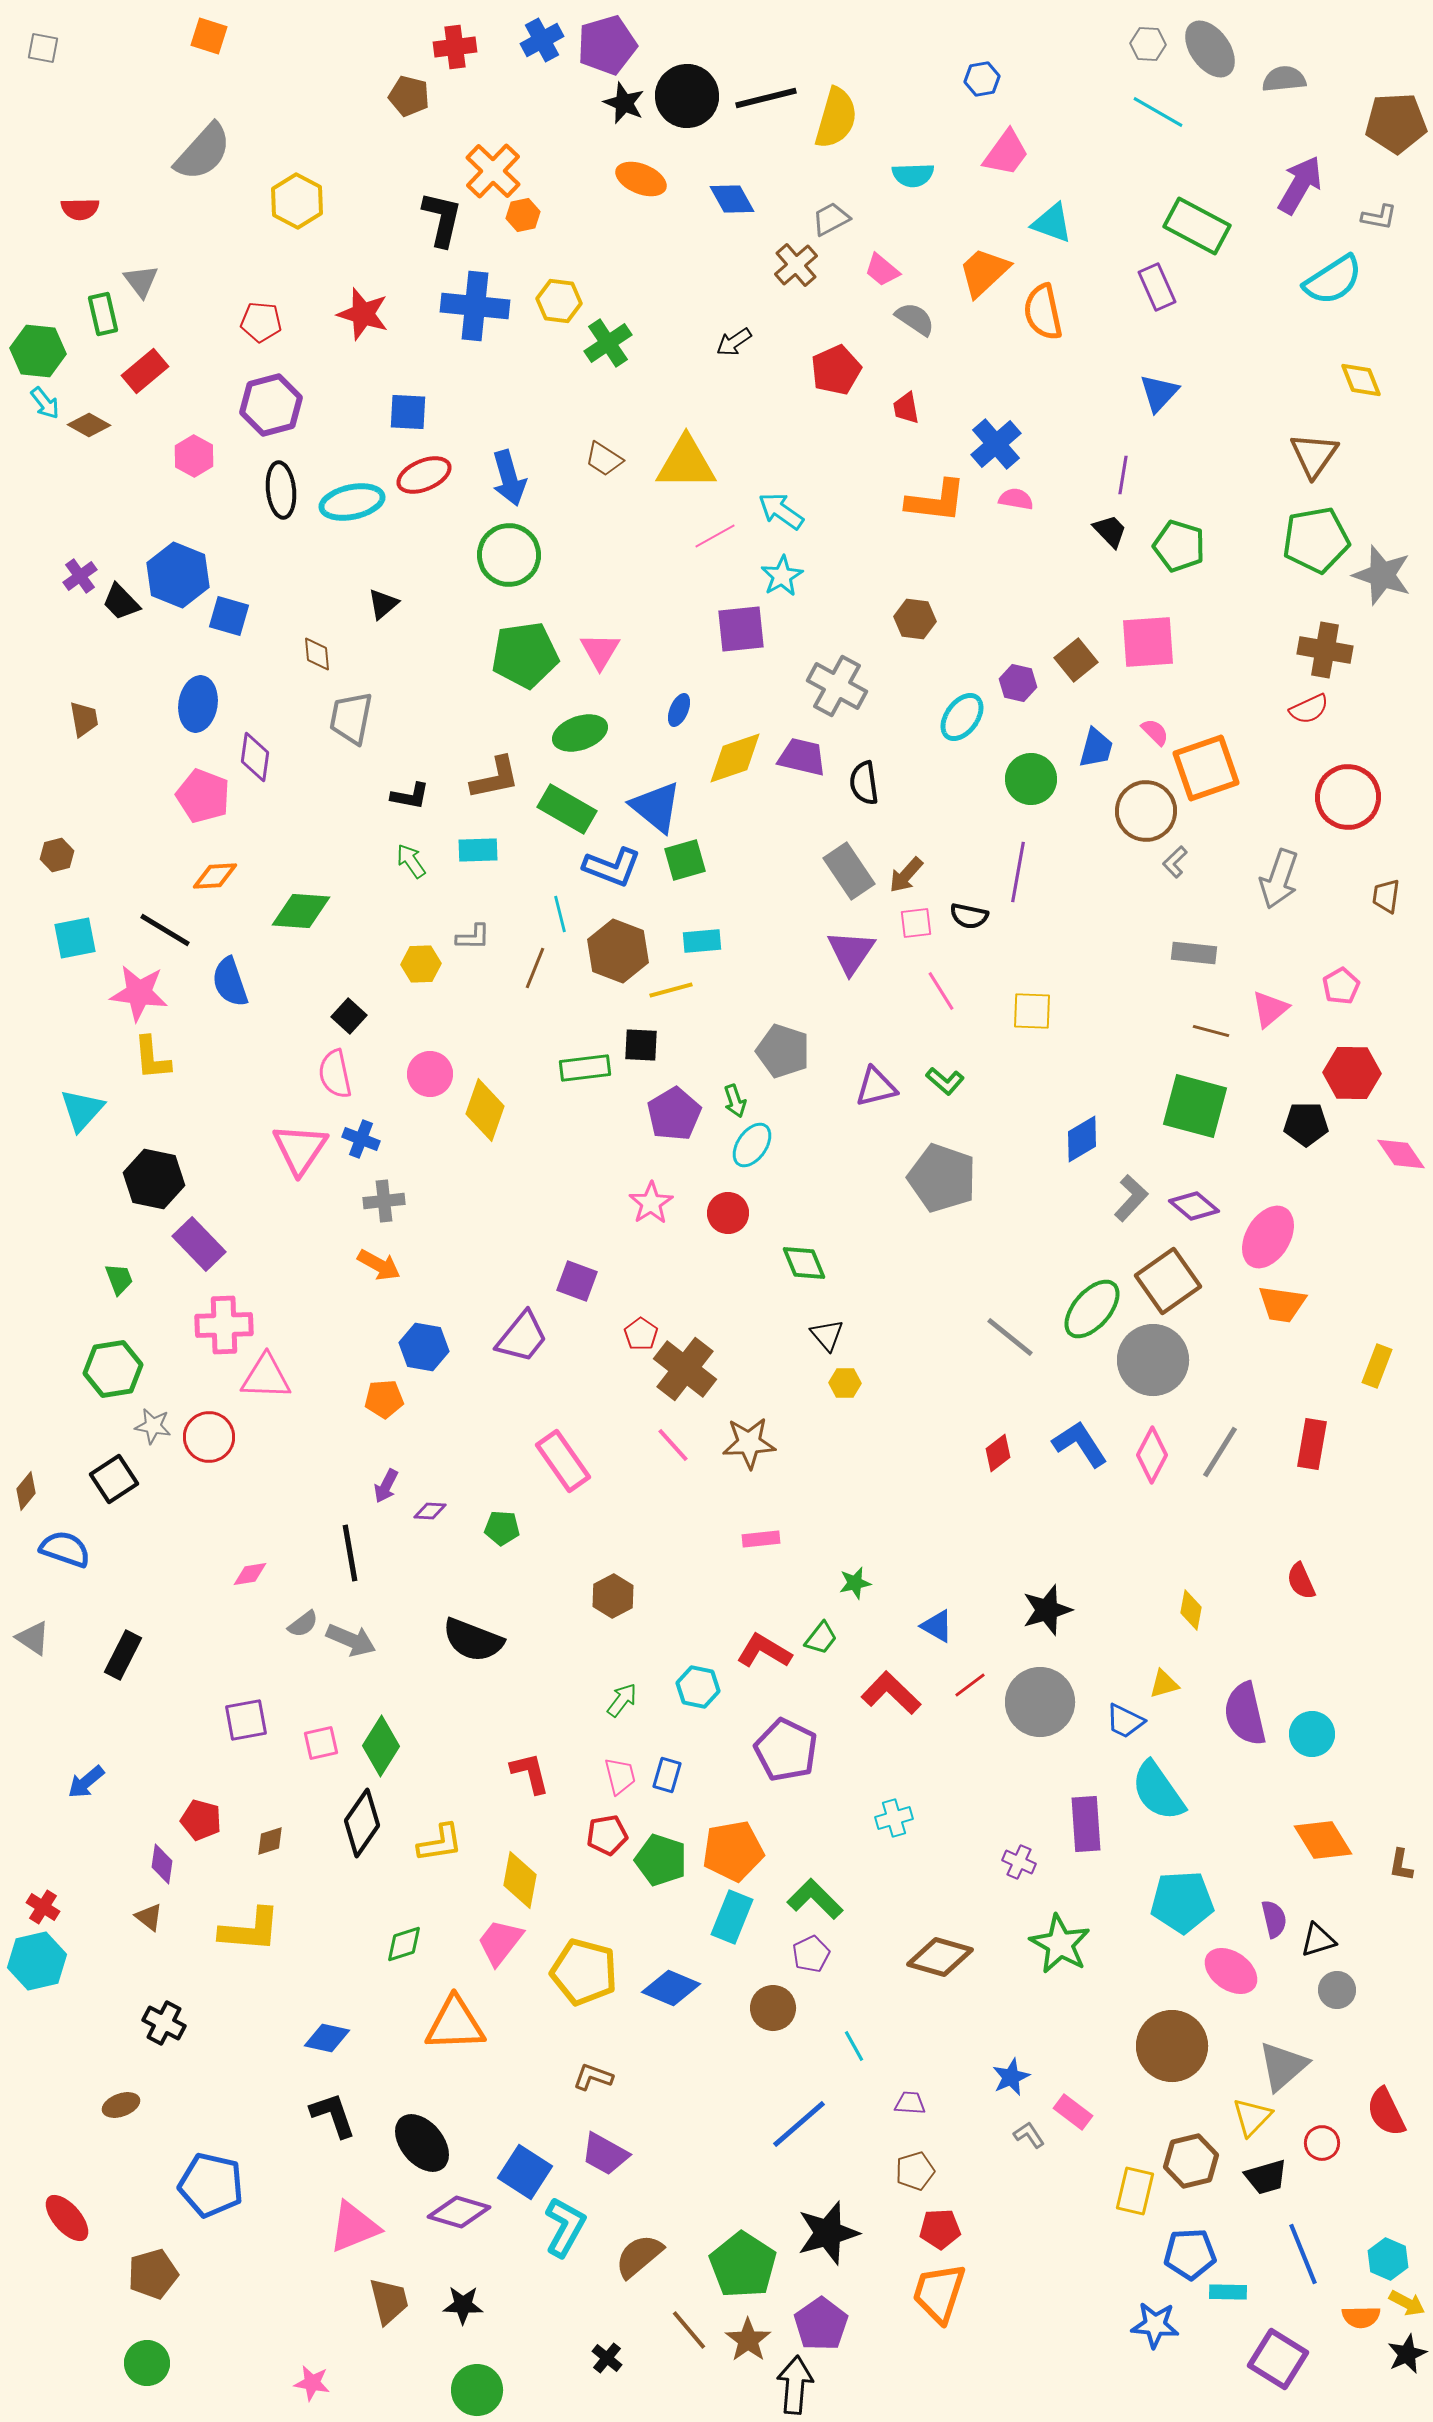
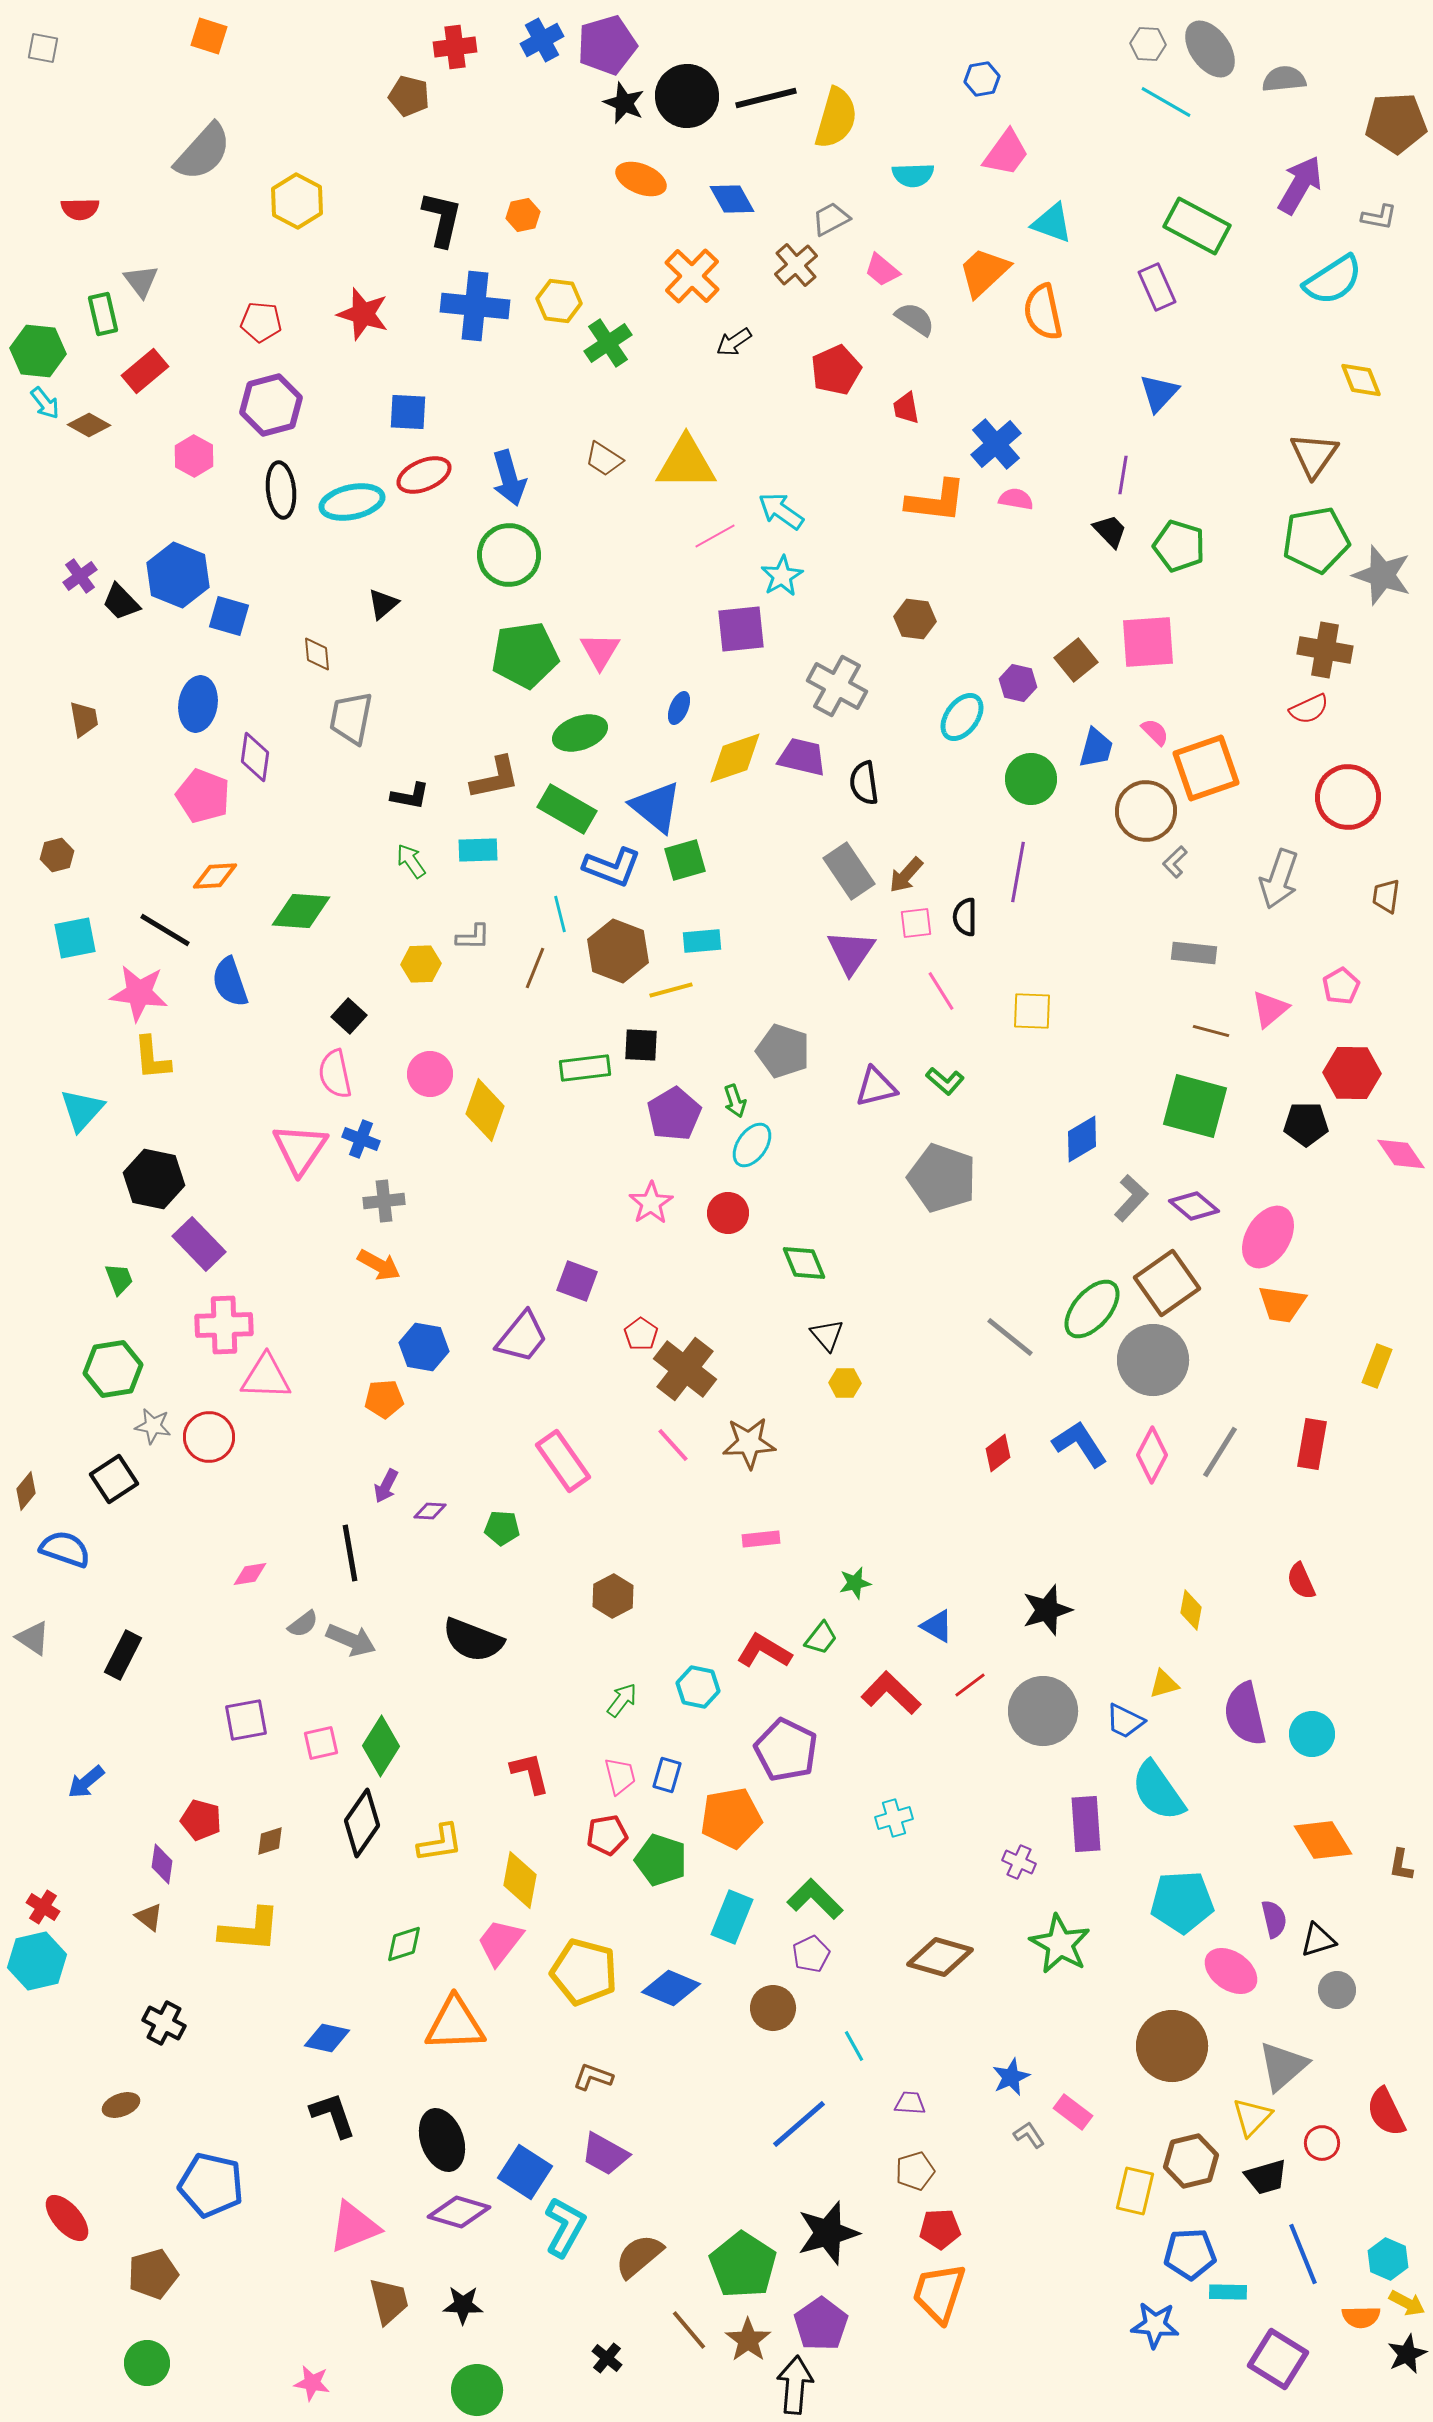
cyan line at (1158, 112): moved 8 px right, 10 px up
orange cross at (493, 171): moved 199 px right, 105 px down
blue ellipse at (679, 710): moved 2 px up
black semicircle at (969, 916): moved 4 px left, 1 px down; rotated 78 degrees clockwise
brown square at (1168, 1281): moved 1 px left, 2 px down
gray circle at (1040, 1702): moved 3 px right, 9 px down
orange pentagon at (733, 1851): moved 2 px left, 33 px up
black ellipse at (422, 2143): moved 20 px right, 3 px up; rotated 20 degrees clockwise
